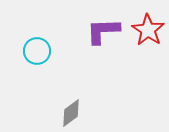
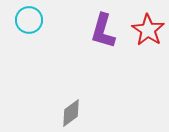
purple L-shape: rotated 72 degrees counterclockwise
cyan circle: moved 8 px left, 31 px up
